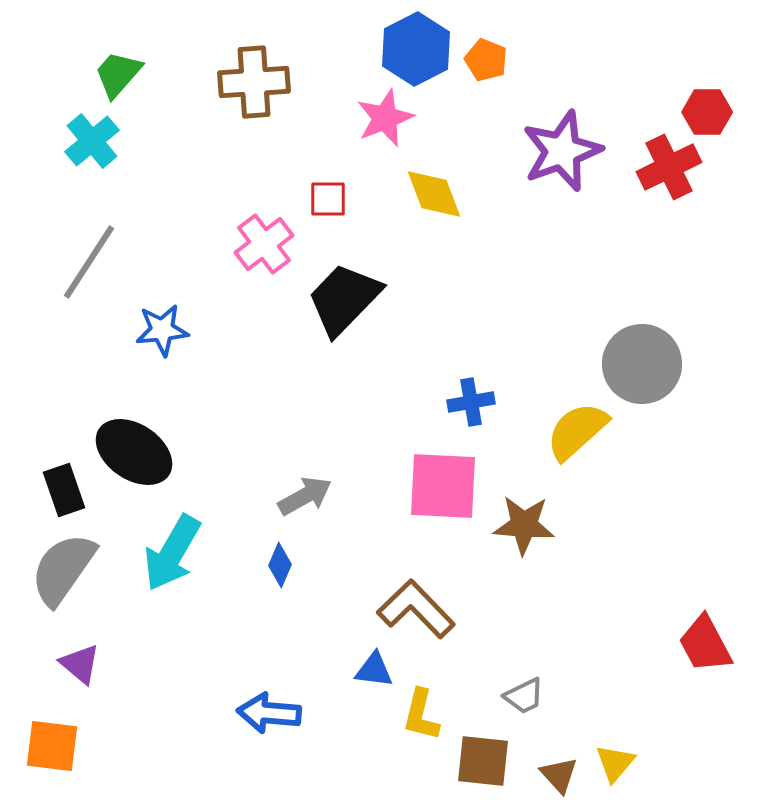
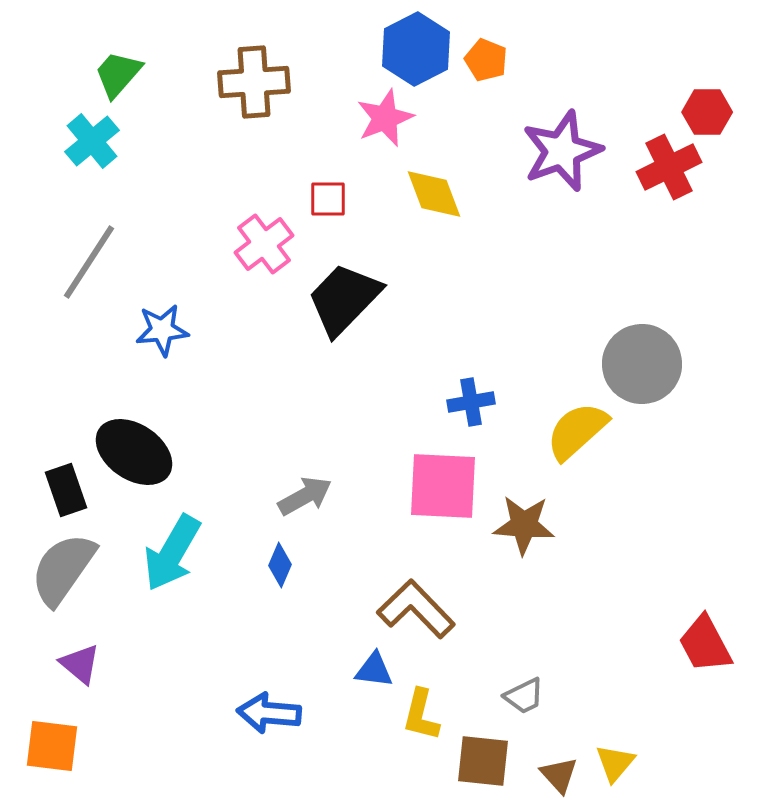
black rectangle: moved 2 px right
